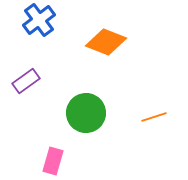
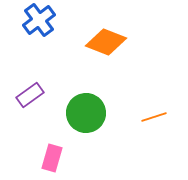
purple rectangle: moved 4 px right, 14 px down
pink rectangle: moved 1 px left, 3 px up
